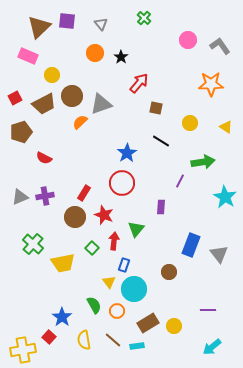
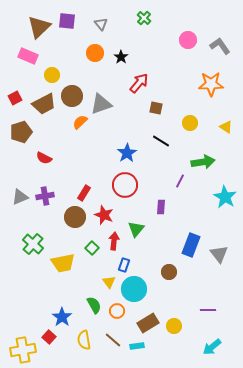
red circle at (122, 183): moved 3 px right, 2 px down
